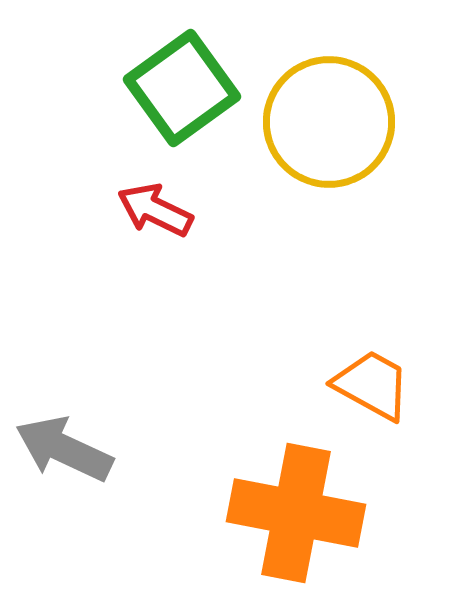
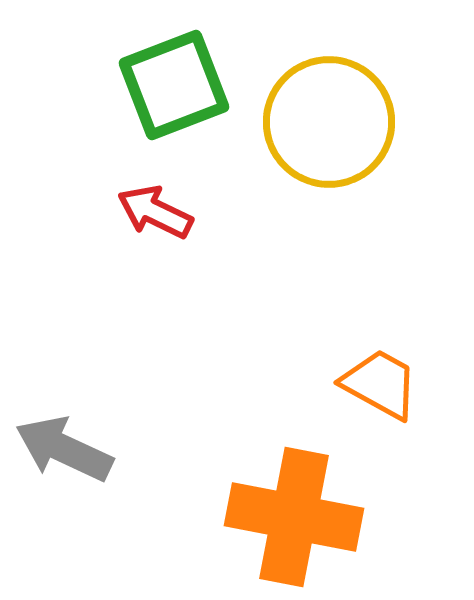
green square: moved 8 px left, 3 px up; rotated 15 degrees clockwise
red arrow: moved 2 px down
orange trapezoid: moved 8 px right, 1 px up
orange cross: moved 2 px left, 4 px down
